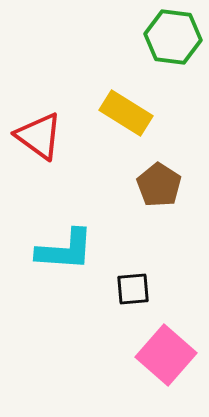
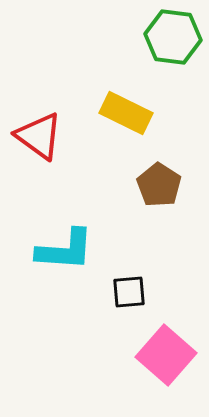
yellow rectangle: rotated 6 degrees counterclockwise
black square: moved 4 px left, 3 px down
